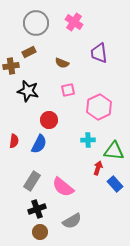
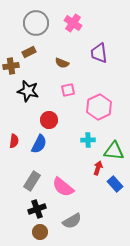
pink cross: moved 1 px left, 1 px down
